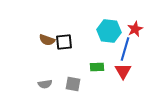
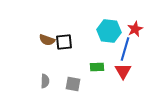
gray semicircle: moved 3 px up; rotated 80 degrees counterclockwise
